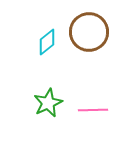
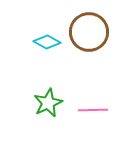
cyan diamond: rotated 68 degrees clockwise
